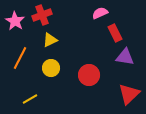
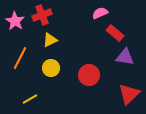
red rectangle: rotated 24 degrees counterclockwise
